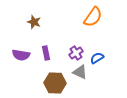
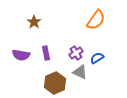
orange semicircle: moved 3 px right, 3 px down
brown star: rotated 16 degrees clockwise
brown hexagon: rotated 25 degrees counterclockwise
